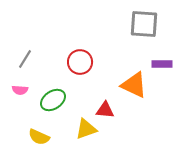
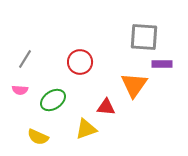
gray square: moved 13 px down
orange triangle: rotated 40 degrees clockwise
red triangle: moved 1 px right, 3 px up
yellow semicircle: moved 1 px left
